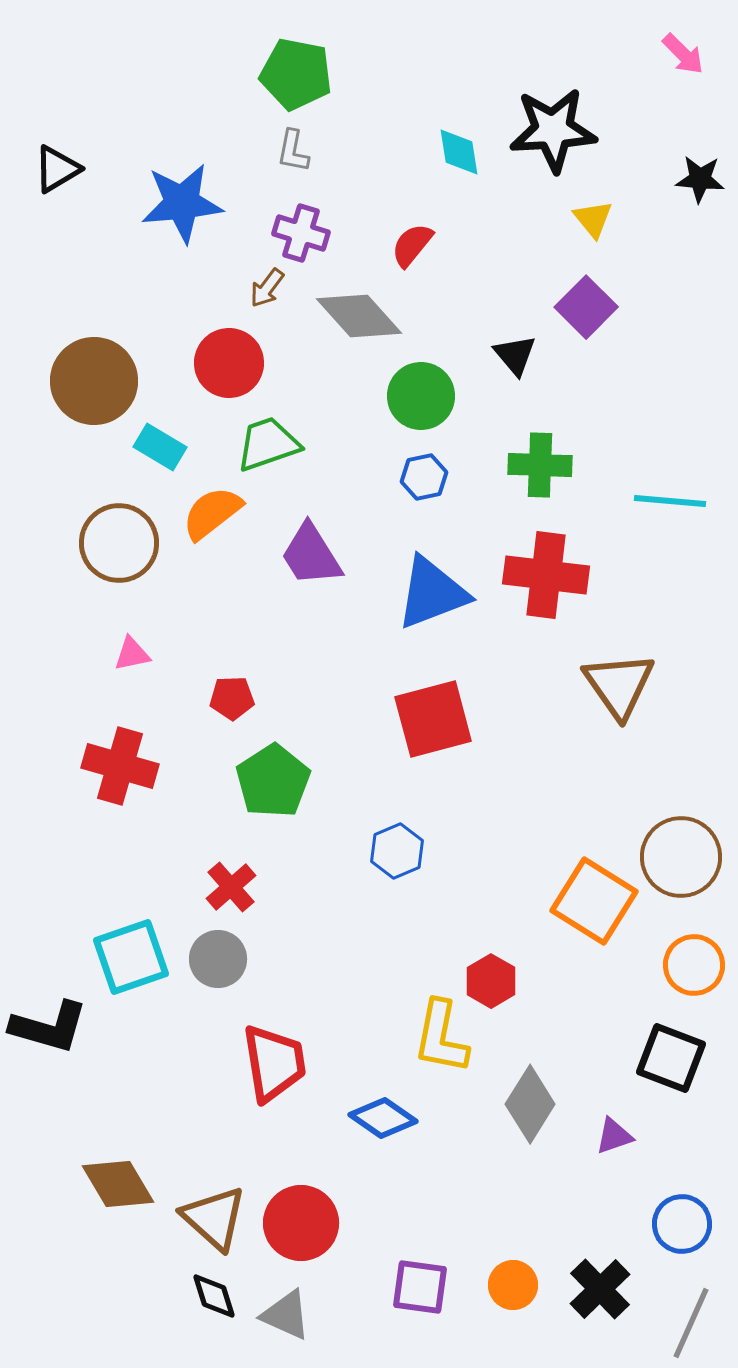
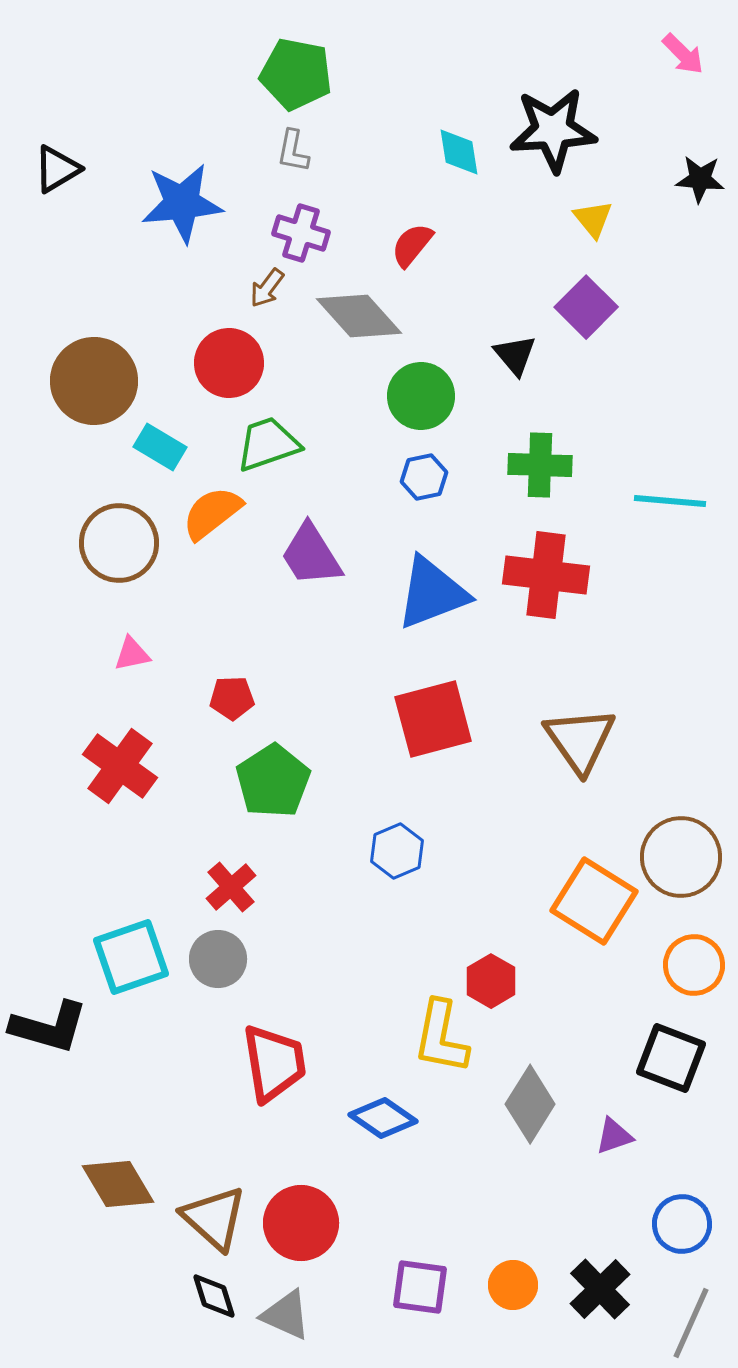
brown triangle at (619, 685): moved 39 px left, 55 px down
red cross at (120, 766): rotated 20 degrees clockwise
